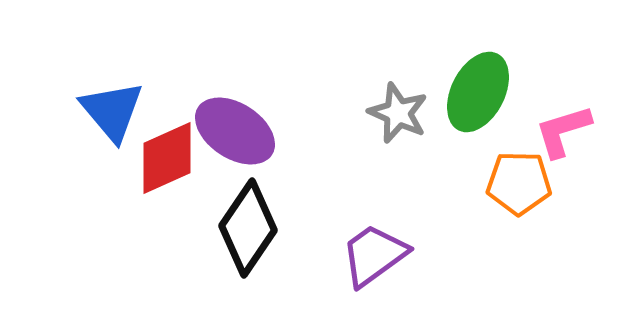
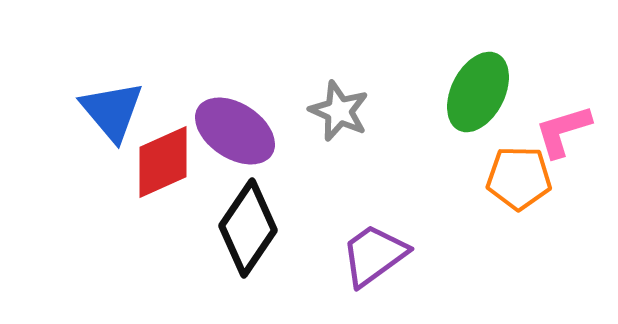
gray star: moved 59 px left, 2 px up
red diamond: moved 4 px left, 4 px down
orange pentagon: moved 5 px up
